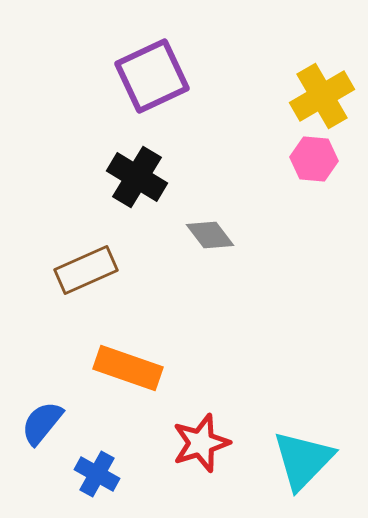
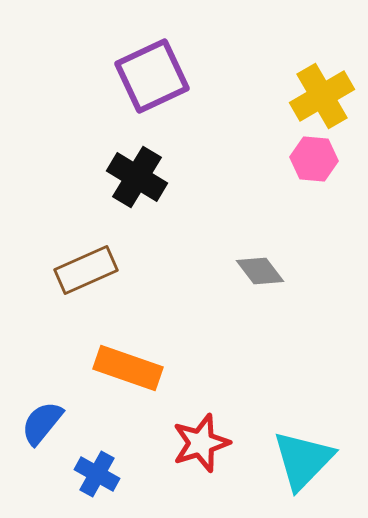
gray diamond: moved 50 px right, 36 px down
